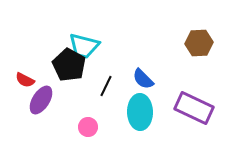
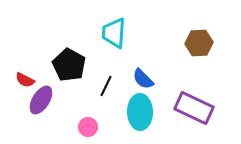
cyan trapezoid: moved 30 px right, 13 px up; rotated 80 degrees clockwise
